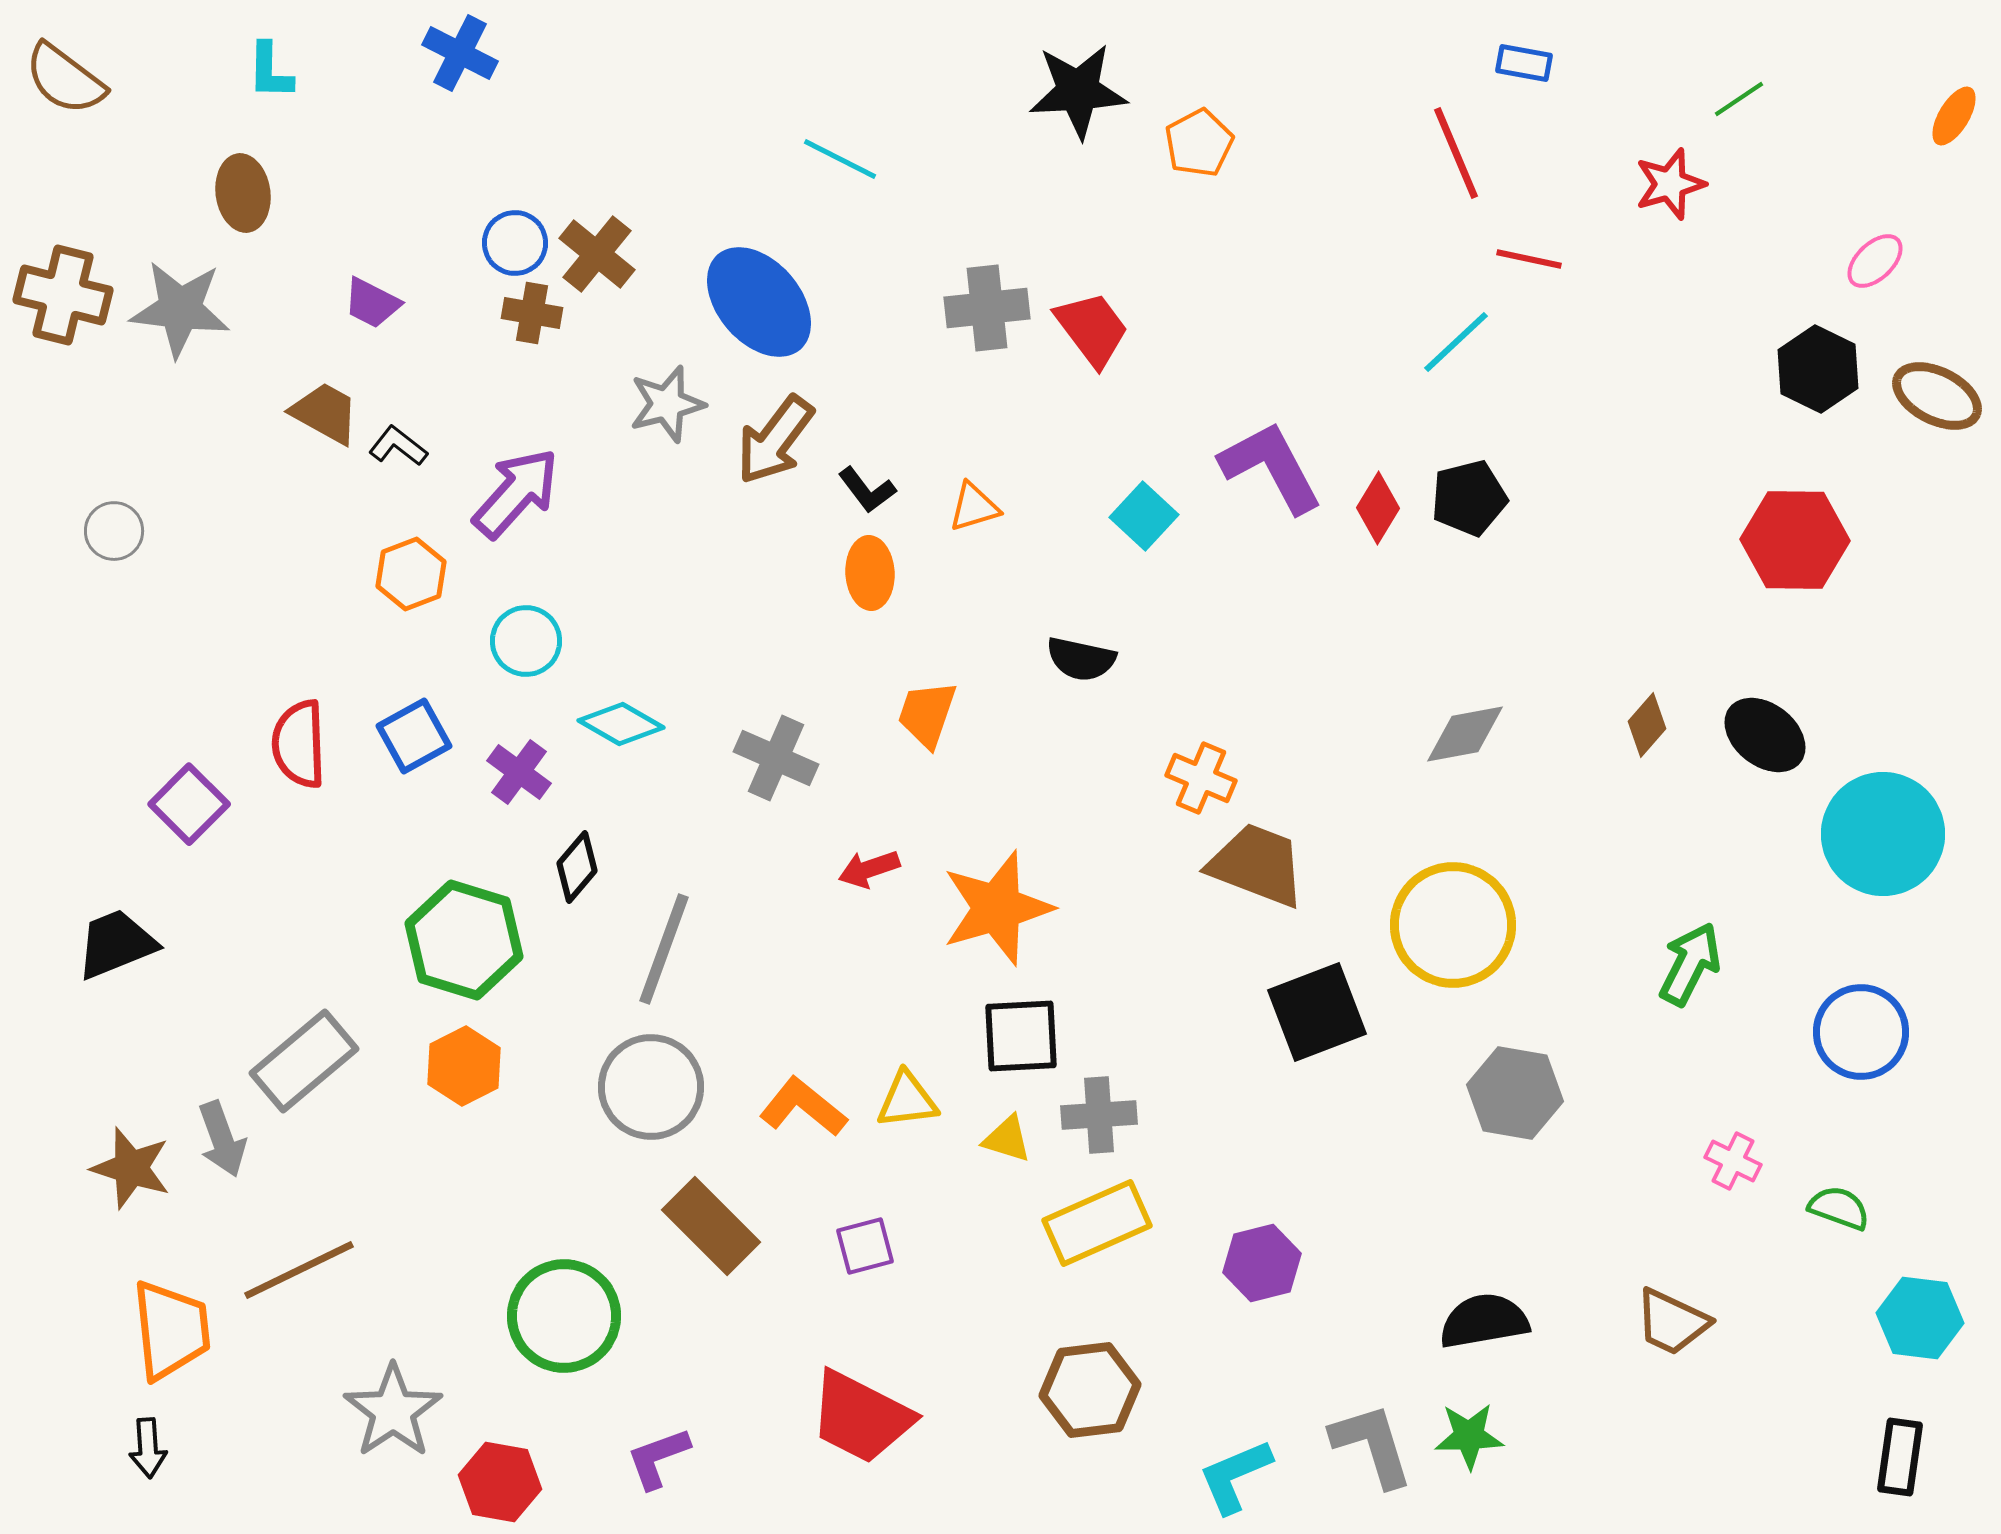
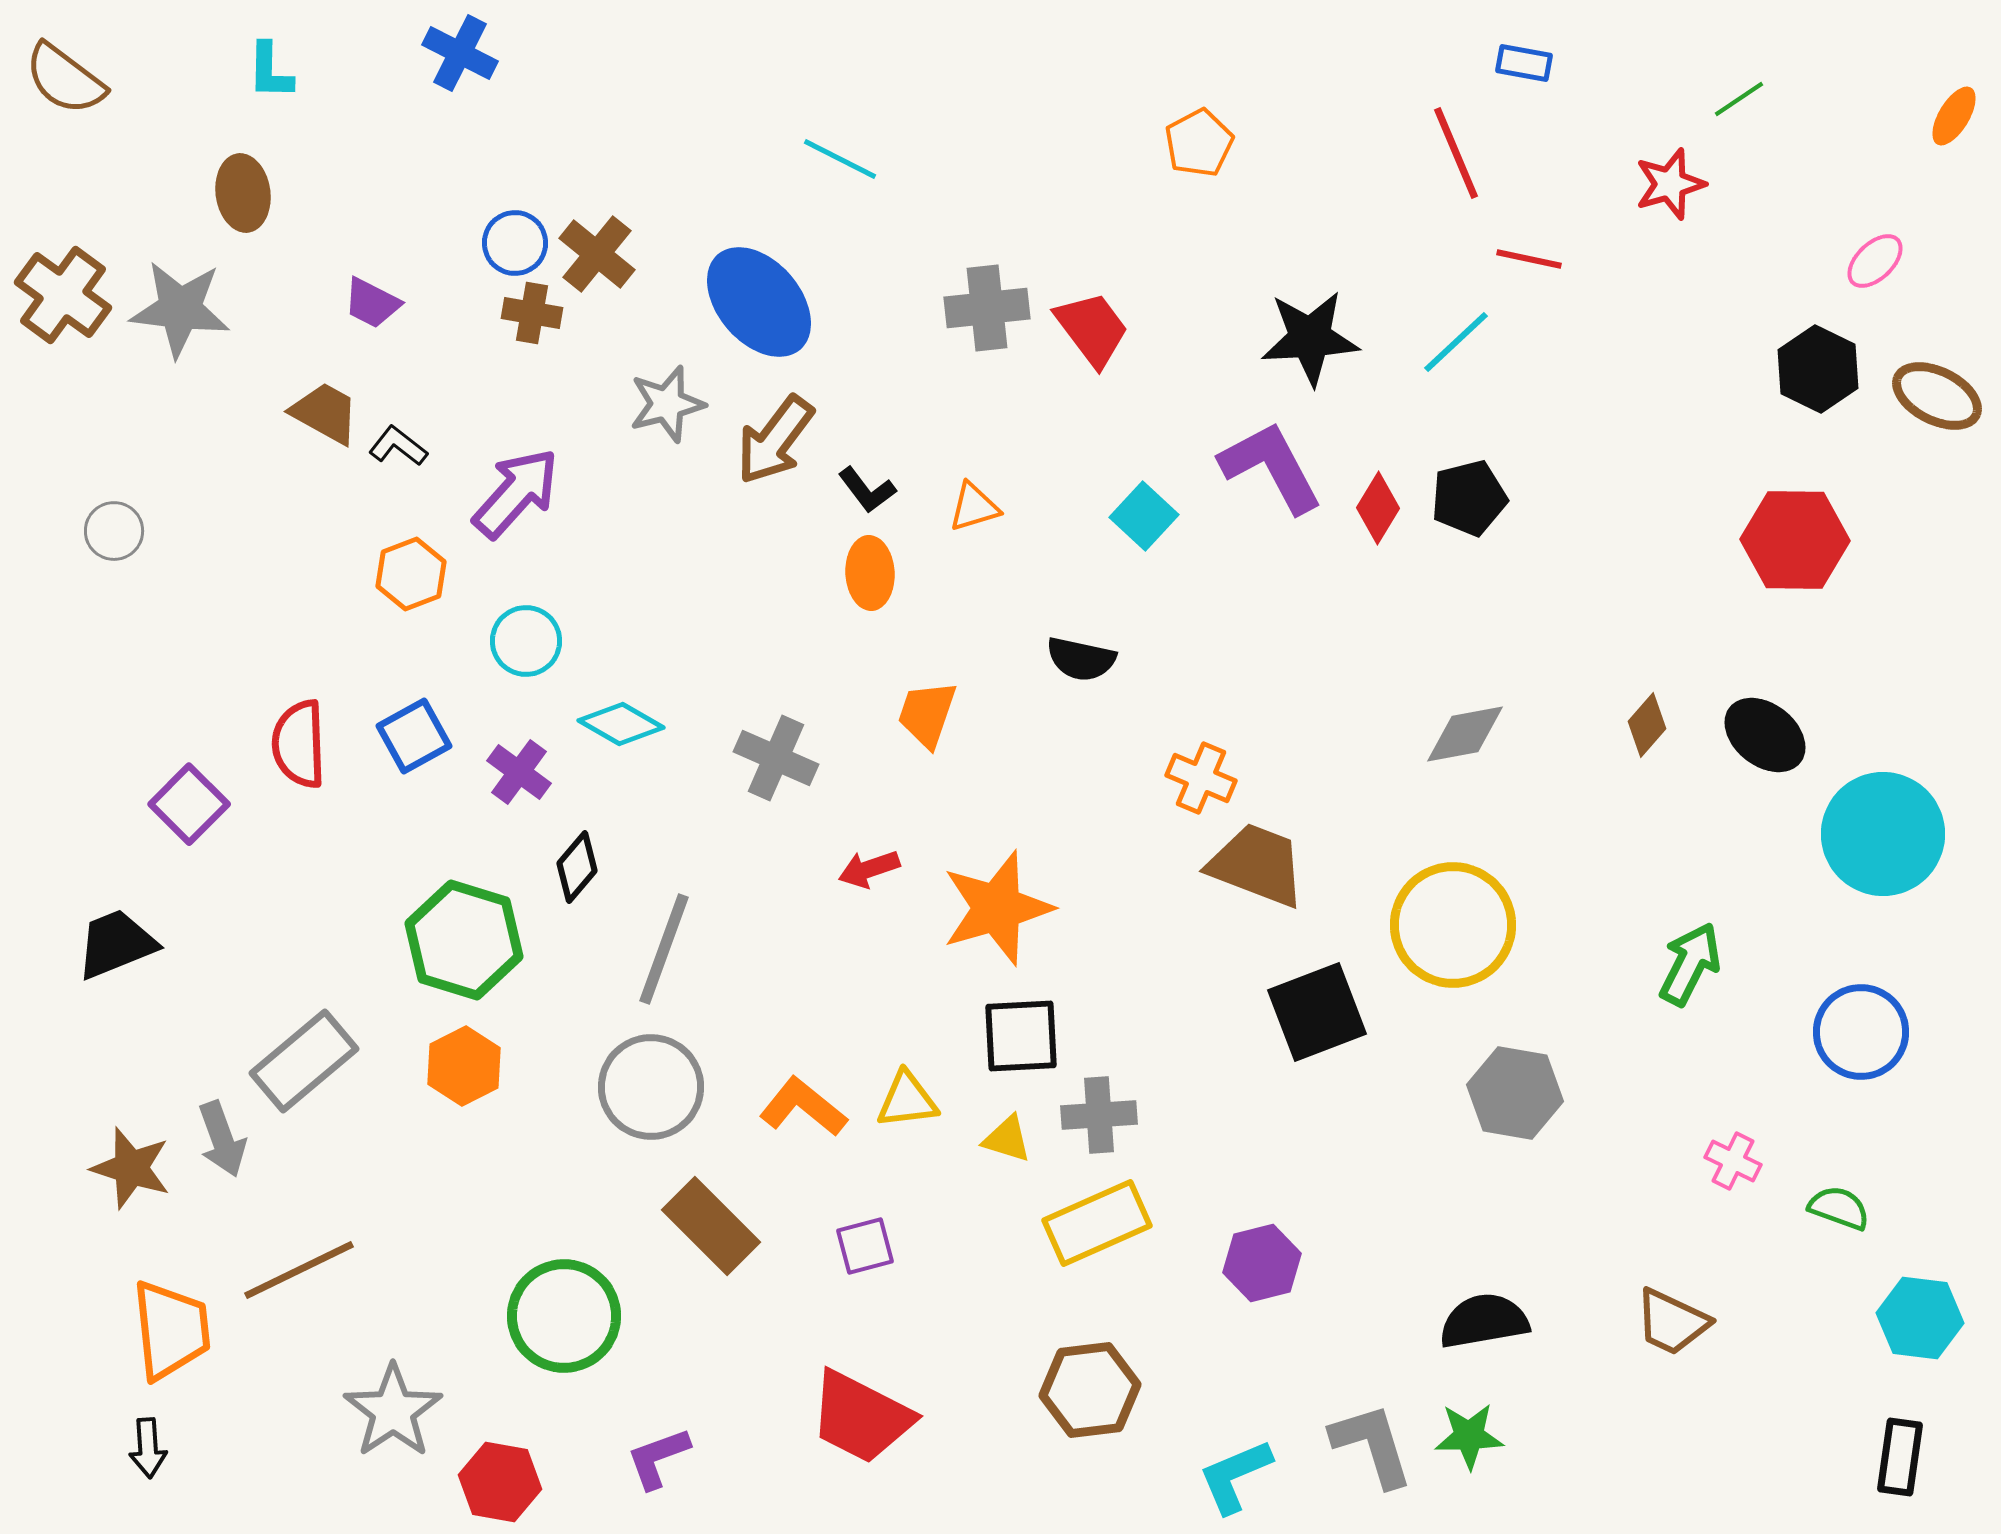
black star at (1078, 91): moved 232 px right, 247 px down
brown cross at (63, 295): rotated 22 degrees clockwise
